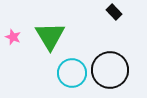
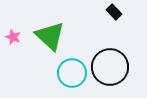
green triangle: rotated 16 degrees counterclockwise
black circle: moved 3 px up
